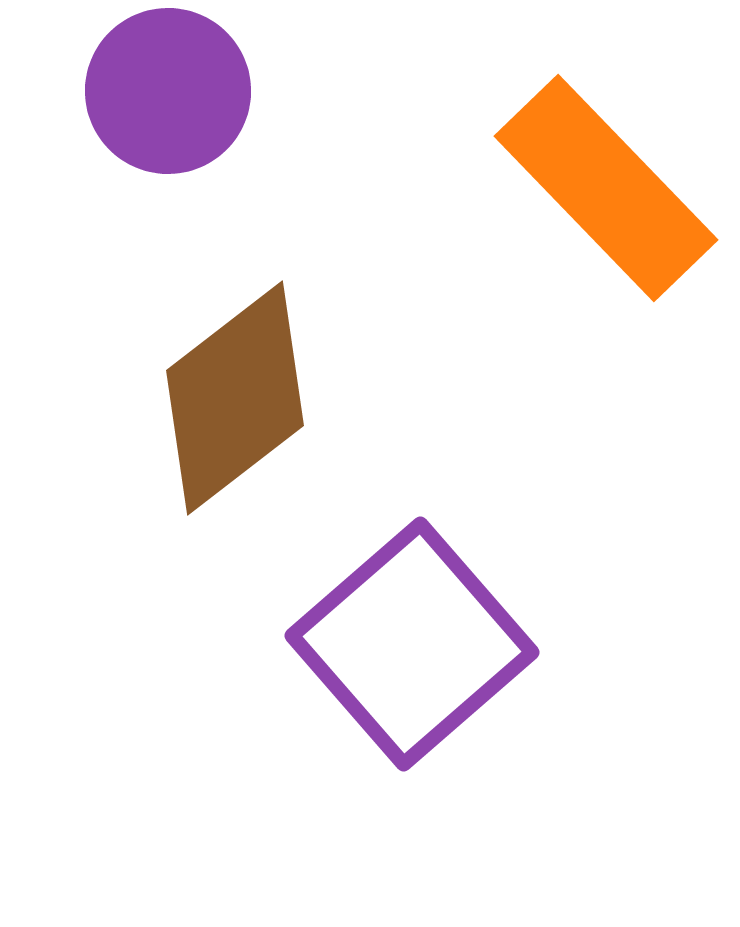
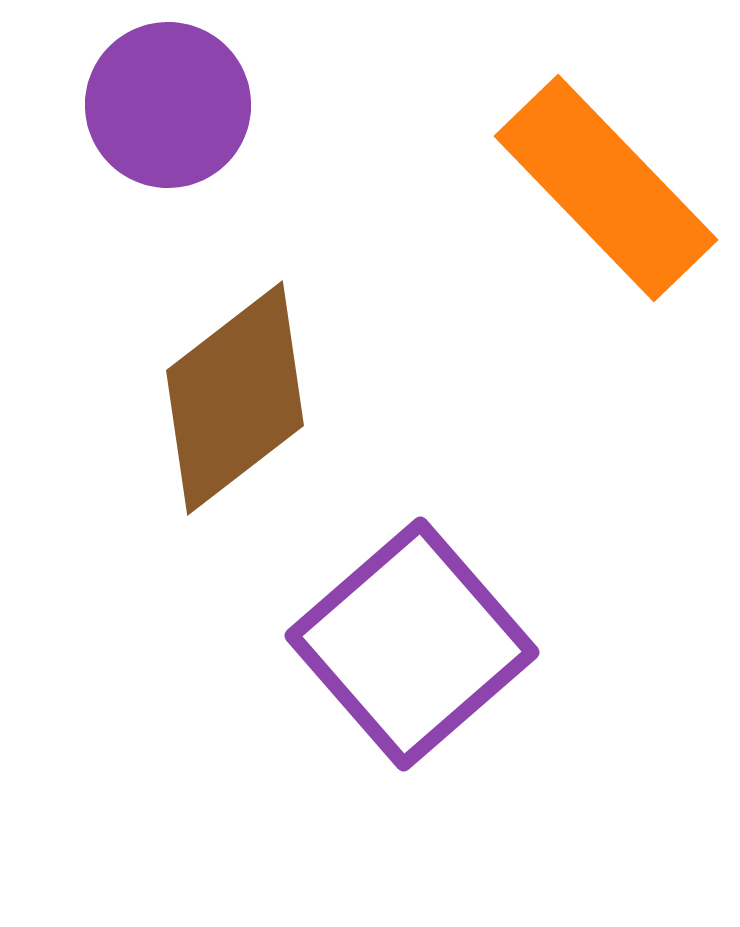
purple circle: moved 14 px down
